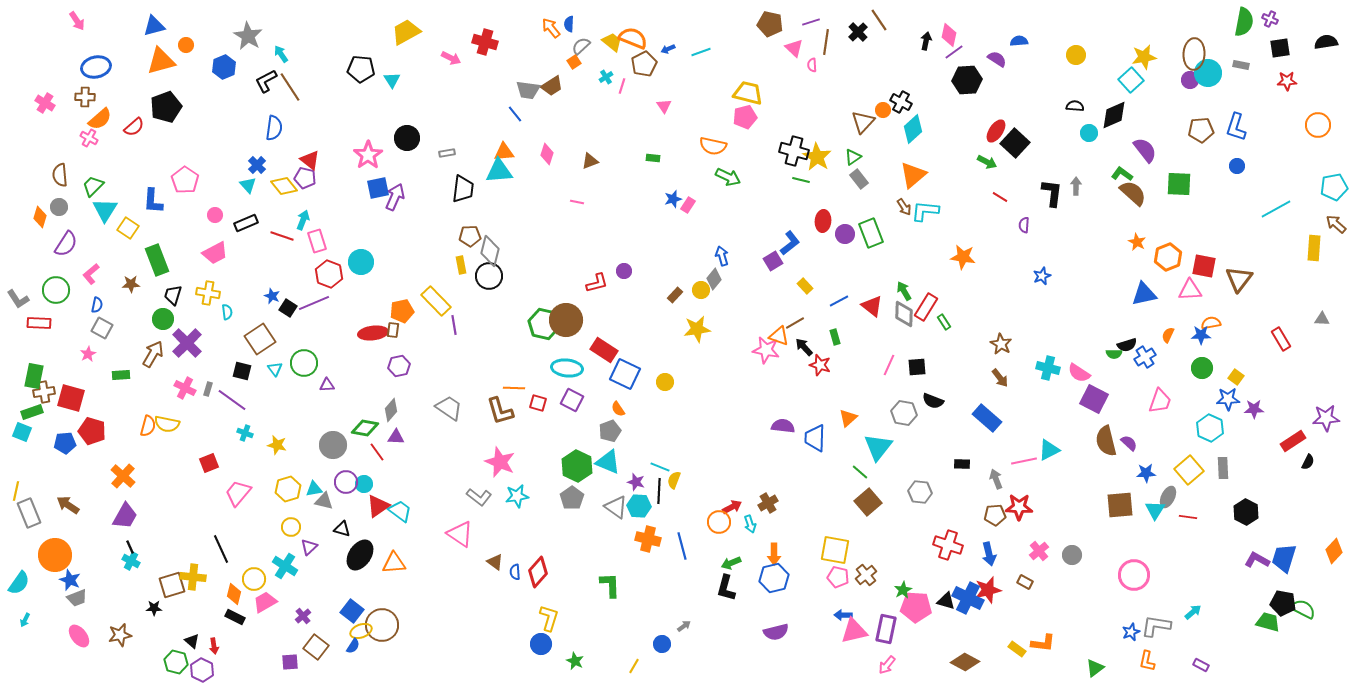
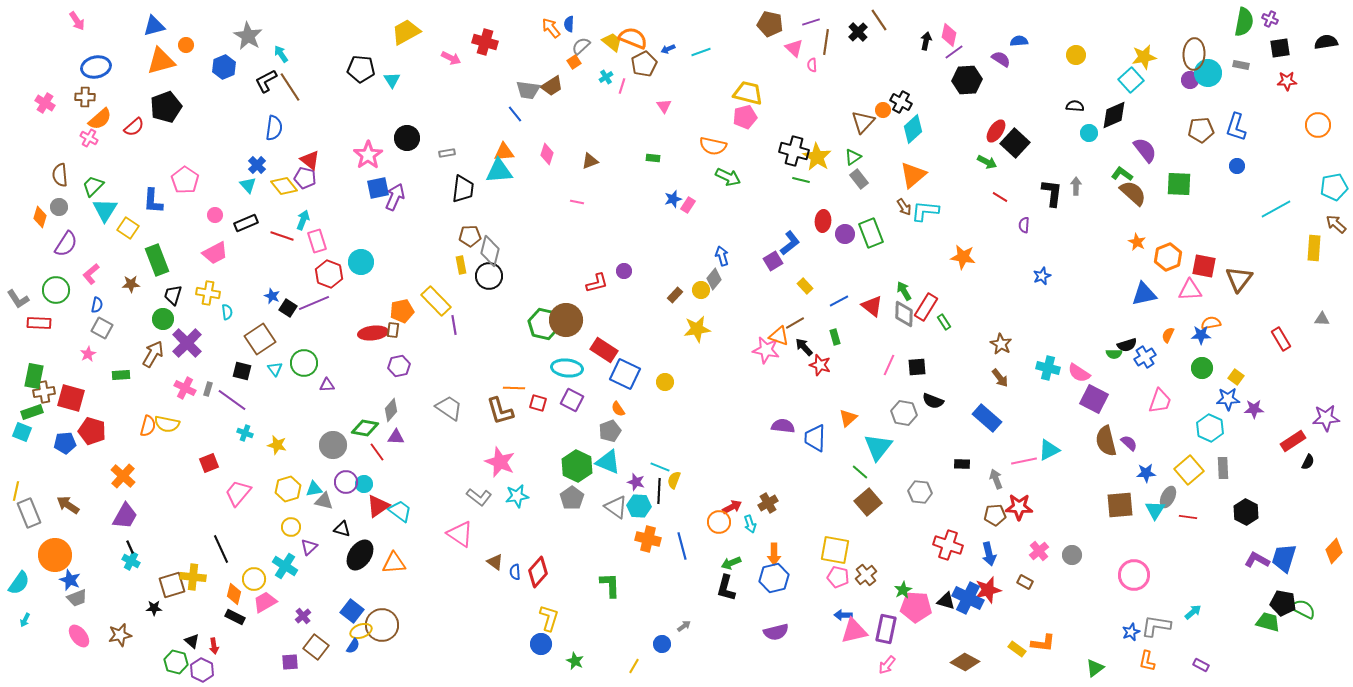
purple semicircle at (997, 59): moved 4 px right
